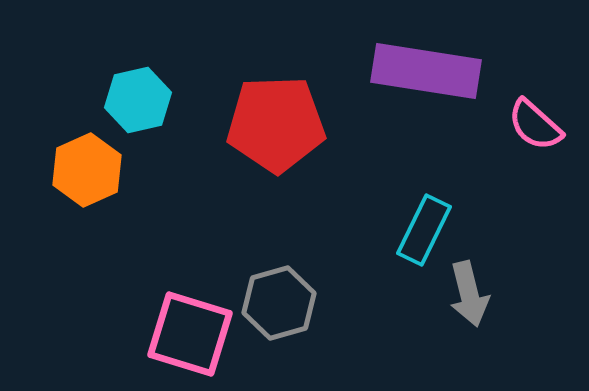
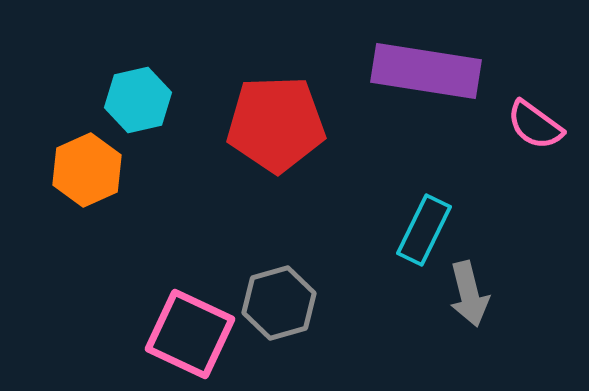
pink semicircle: rotated 6 degrees counterclockwise
pink square: rotated 8 degrees clockwise
